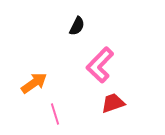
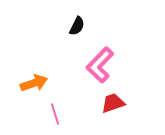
orange arrow: rotated 16 degrees clockwise
